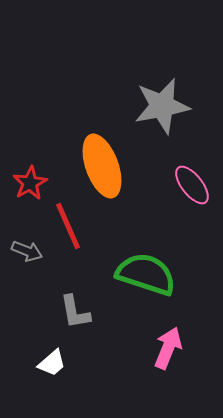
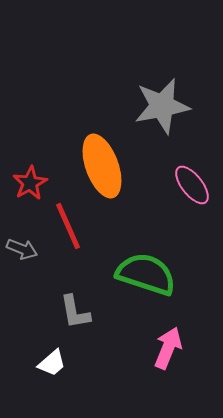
gray arrow: moved 5 px left, 2 px up
